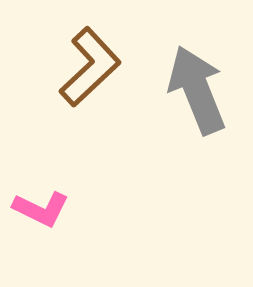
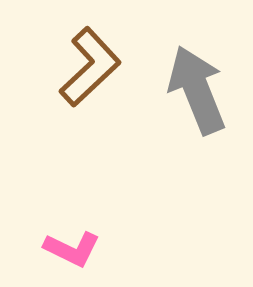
pink L-shape: moved 31 px right, 40 px down
